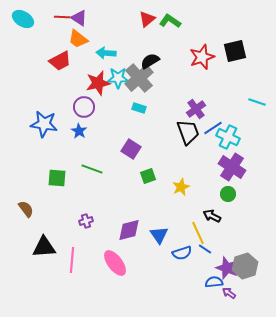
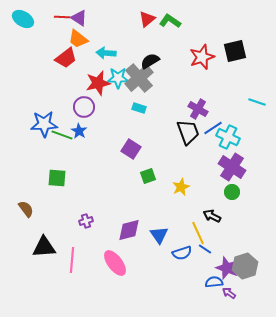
red trapezoid at (60, 61): moved 6 px right, 3 px up; rotated 10 degrees counterclockwise
purple cross at (196, 109): moved 2 px right; rotated 24 degrees counterclockwise
blue star at (44, 124): rotated 12 degrees counterclockwise
green line at (92, 169): moved 30 px left, 34 px up
green circle at (228, 194): moved 4 px right, 2 px up
